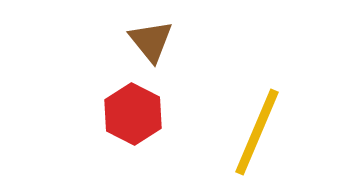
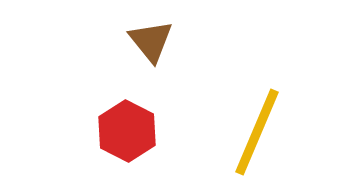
red hexagon: moved 6 px left, 17 px down
